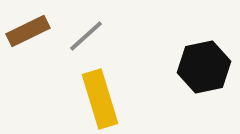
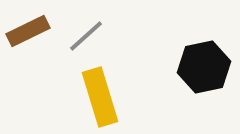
yellow rectangle: moved 2 px up
